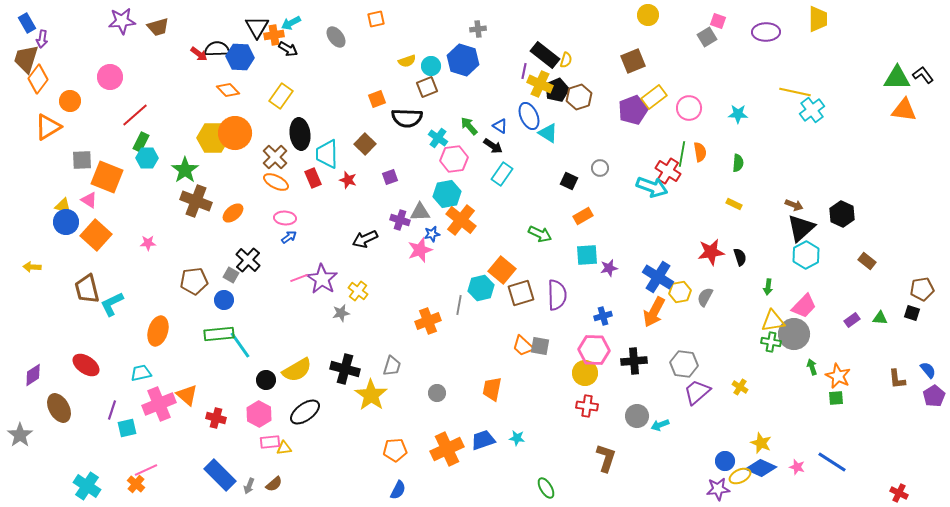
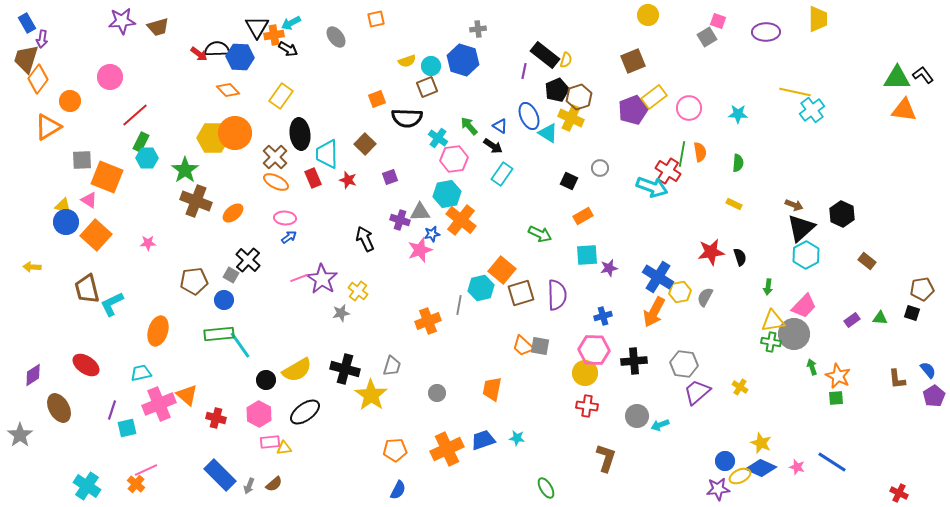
yellow cross at (540, 84): moved 31 px right, 34 px down
black arrow at (365, 239): rotated 90 degrees clockwise
